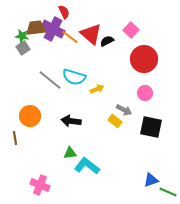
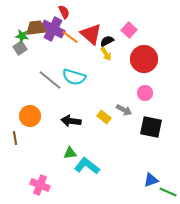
pink square: moved 2 px left
gray square: moved 3 px left
yellow arrow: moved 9 px right, 35 px up; rotated 80 degrees clockwise
yellow rectangle: moved 11 px left, 4 px up
